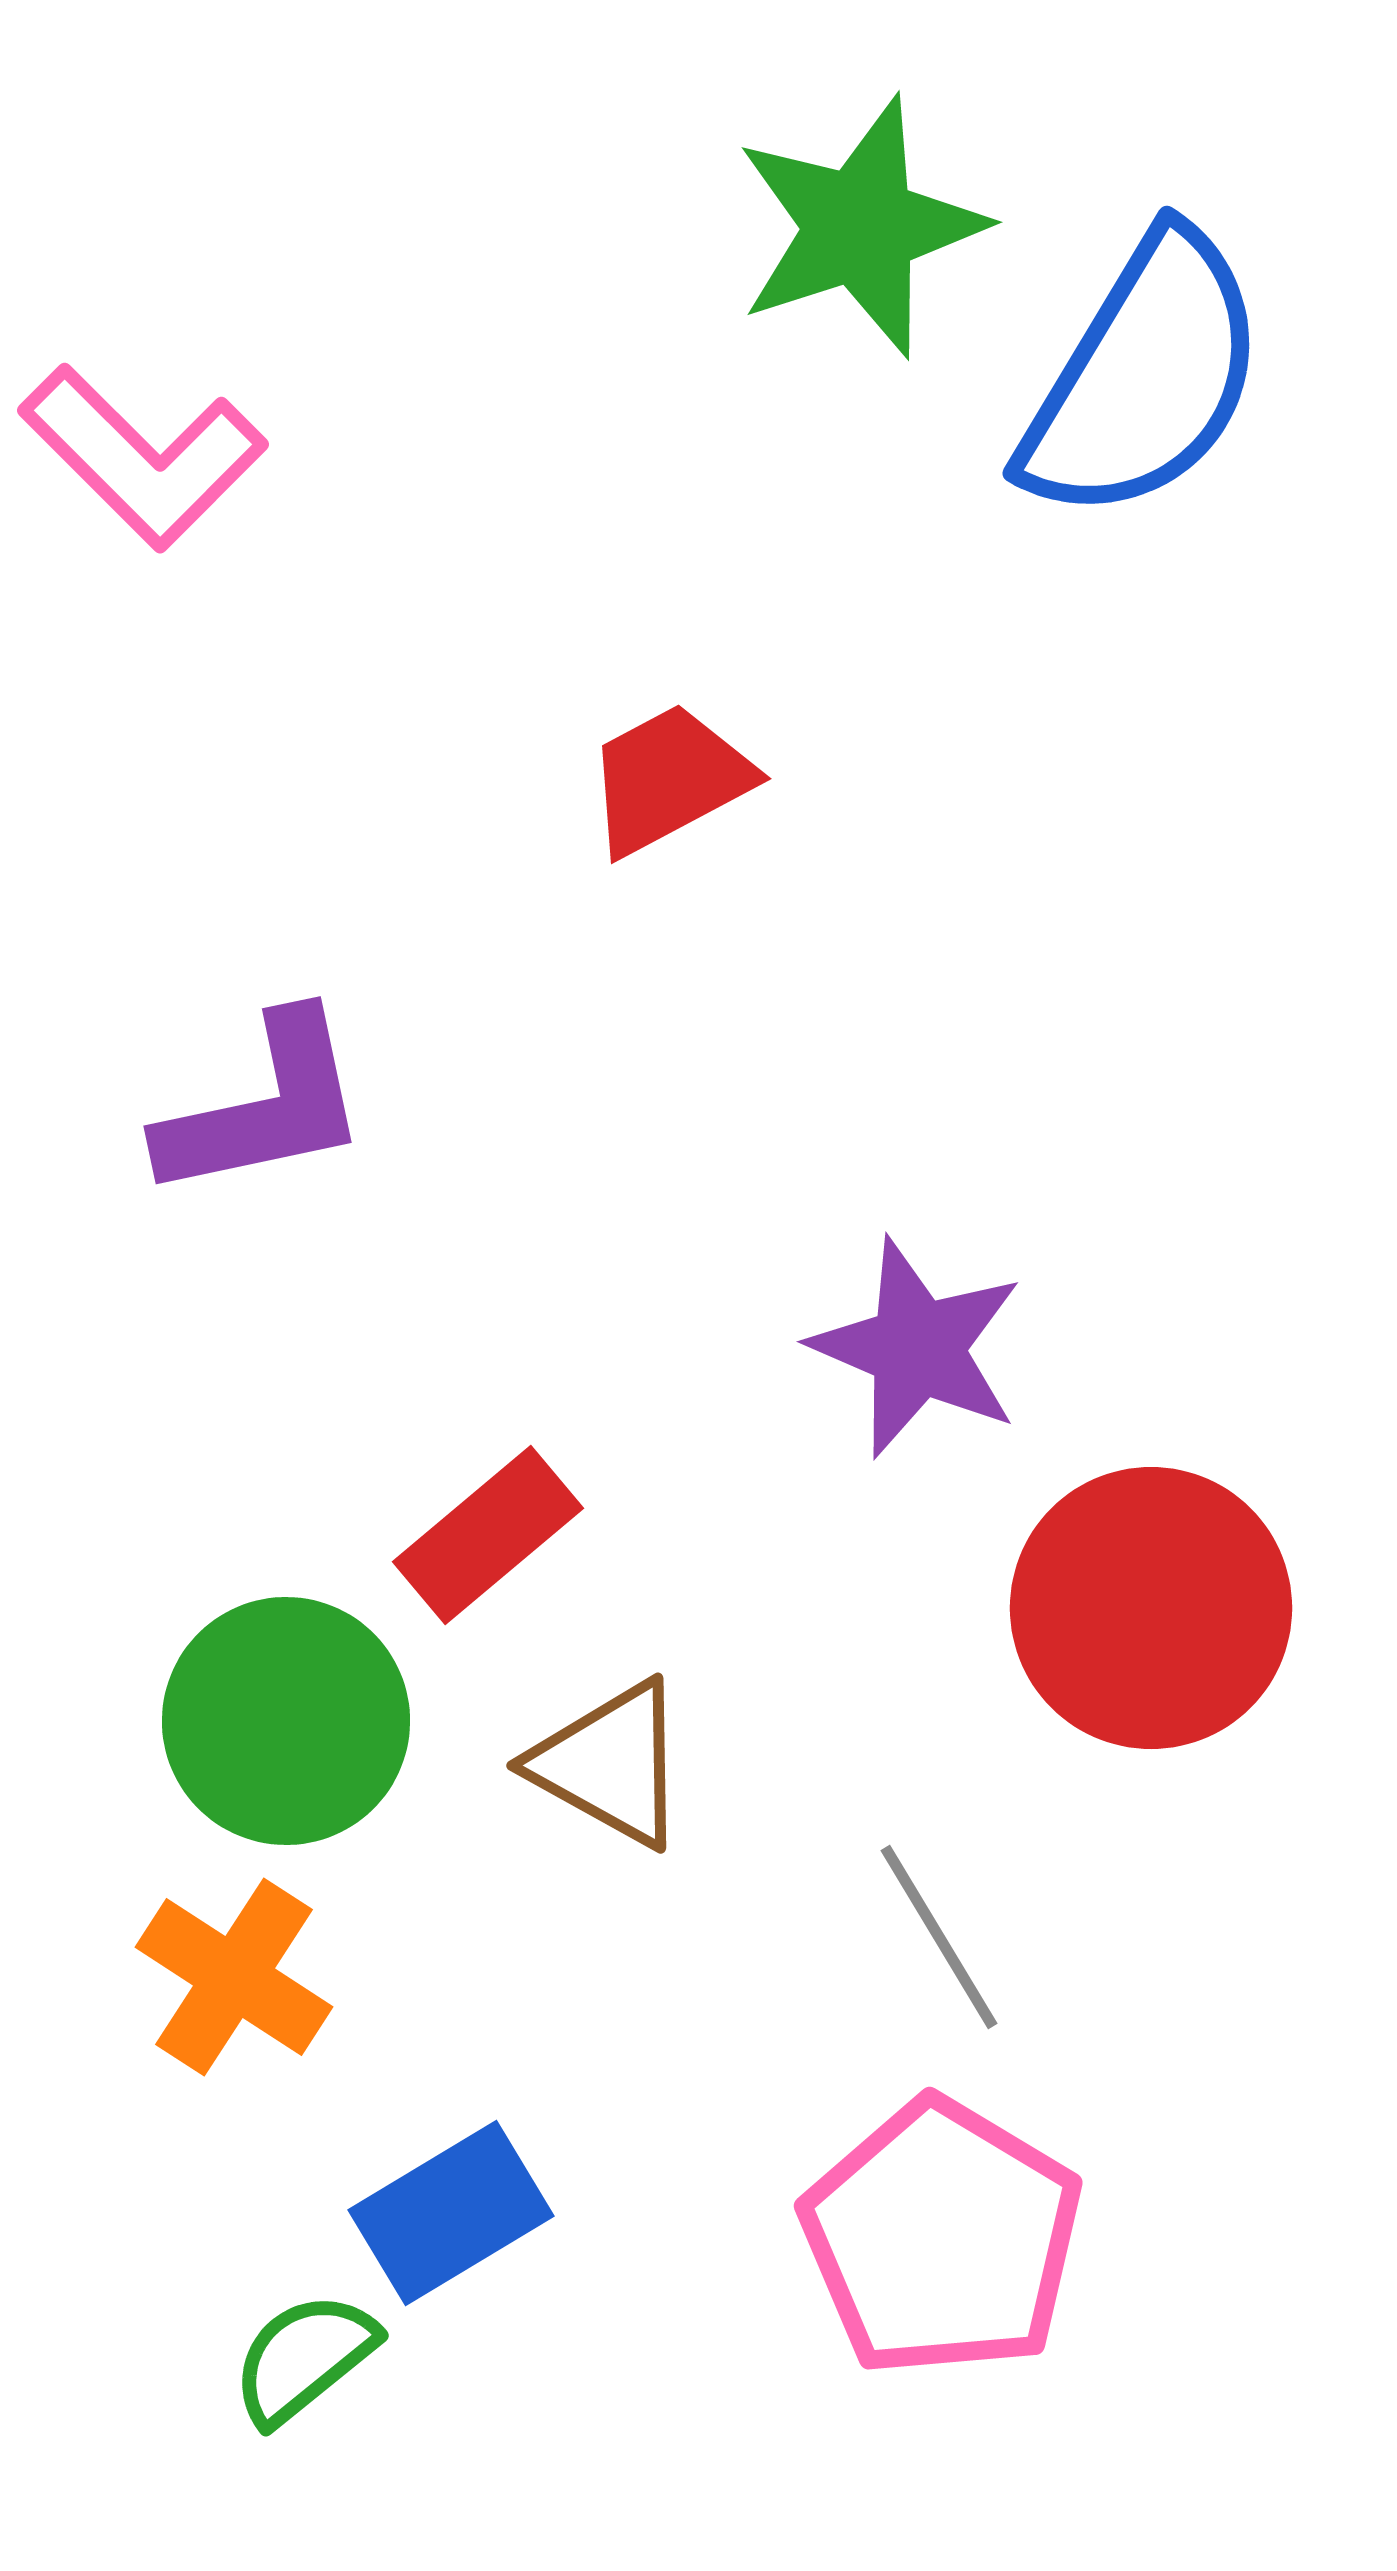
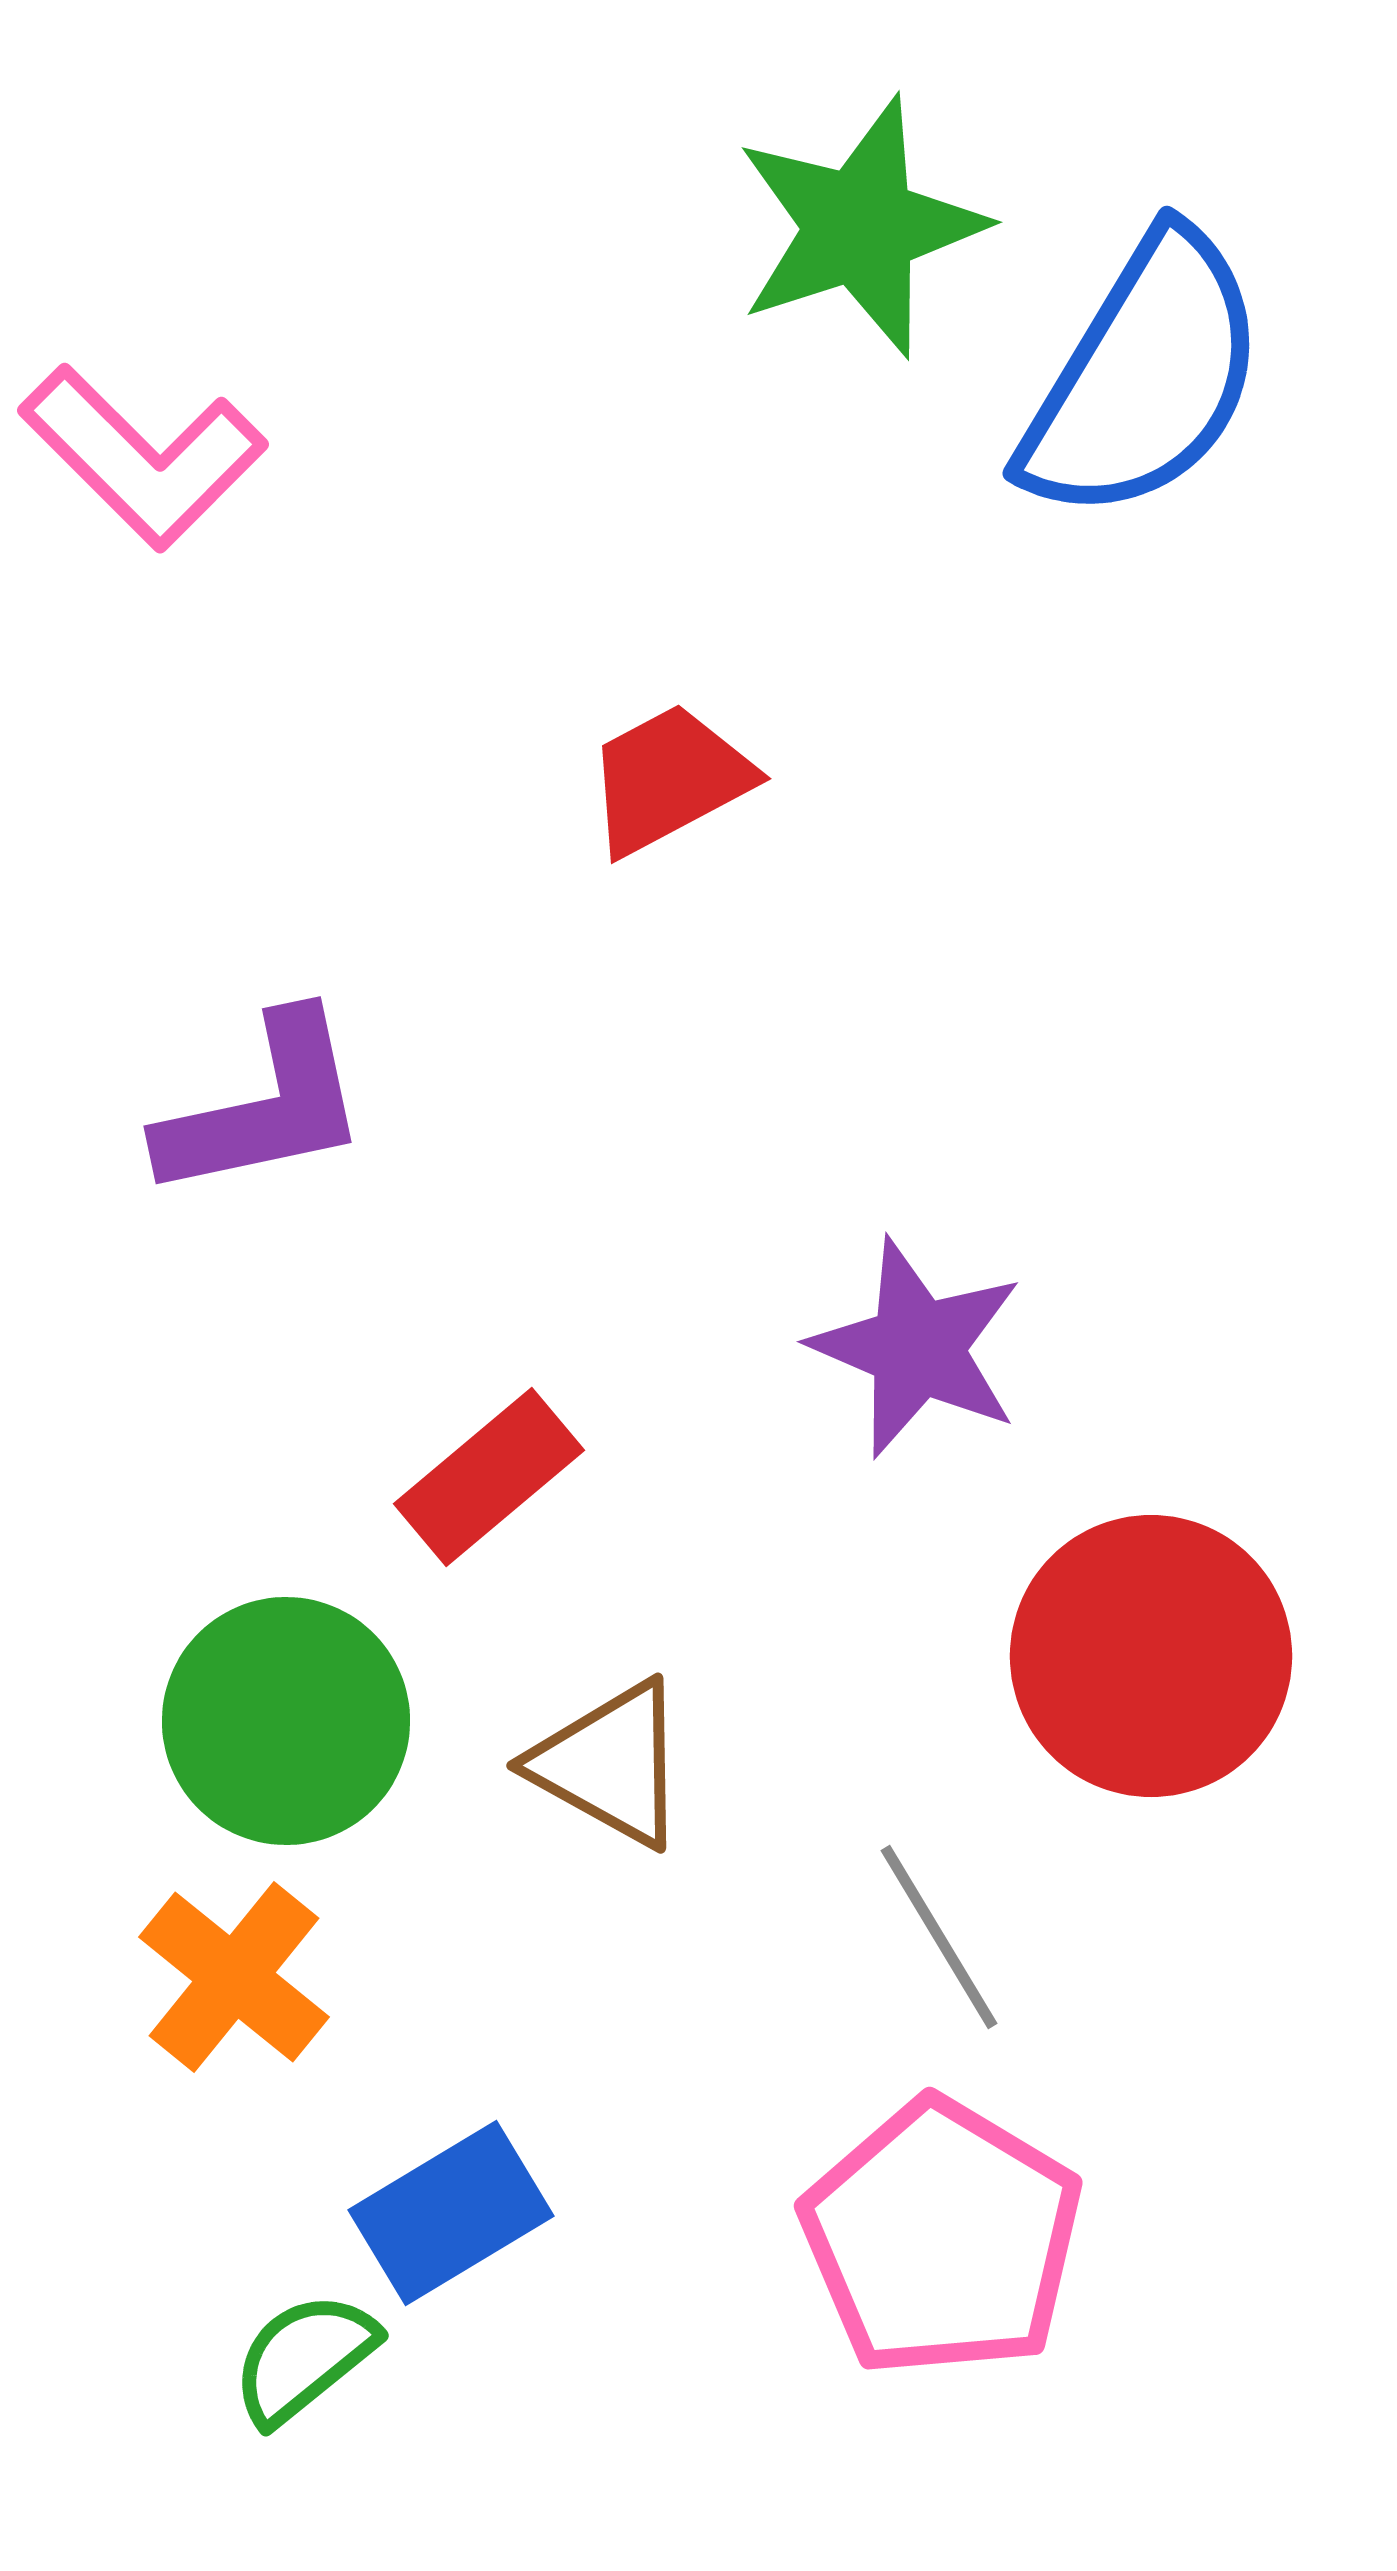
red rectangle: moved 1 px right, 58 px up
red circle: moved 48 px down
orange cross: rotated 6 degrees clockwise
